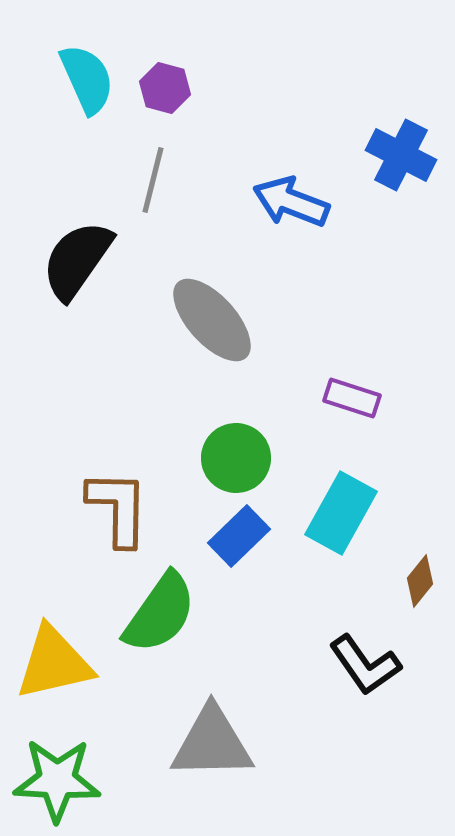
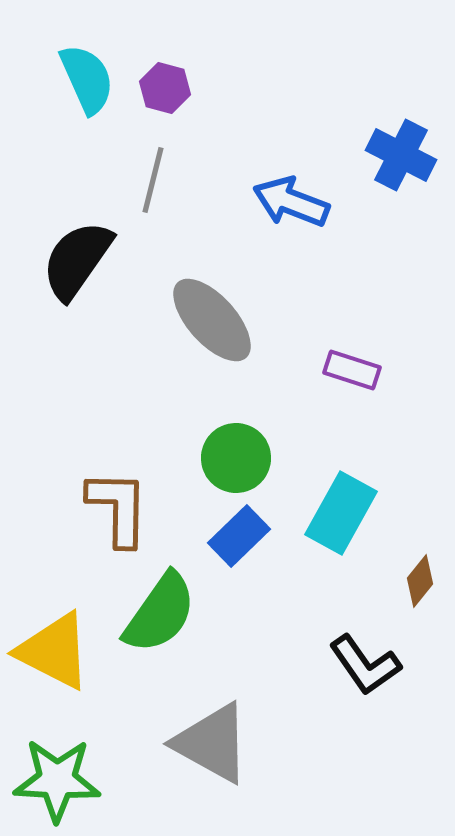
purple rectangle: moved 28 px up
yellow triangle: moved 12 px up; rotated 40 degrees clockwise
gray triangle: rotated 30 degrees clockwise
